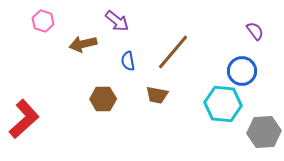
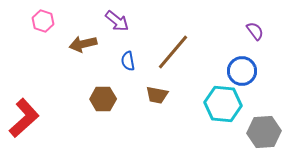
red L-shape: moved 1 px up
